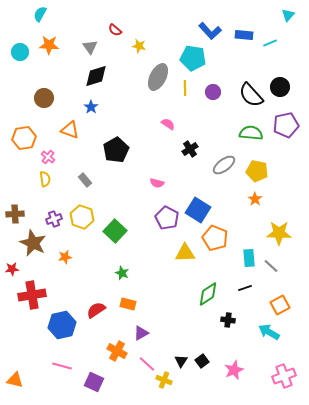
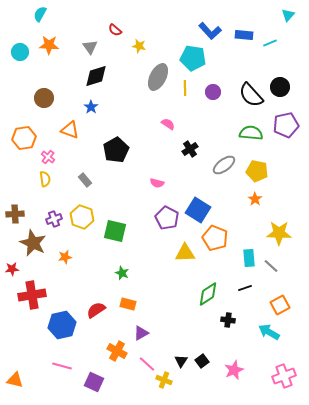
green square at (115, 231): rotated 30 degrees counterclockwise
